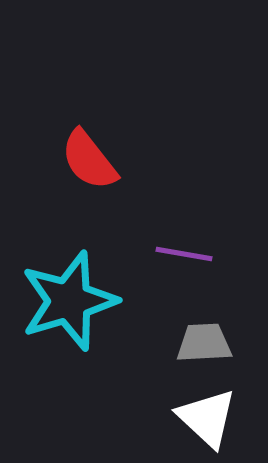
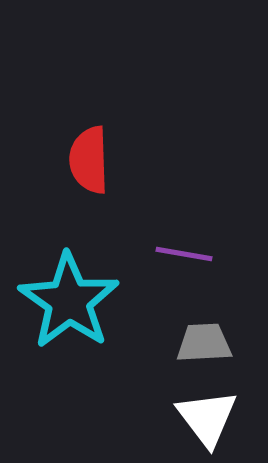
red semicircle: rotated 36 degrees clockwise
cyan star: rotated 20 degrees counterclockwise
white triangle: rotated 10 degrees clockwise
